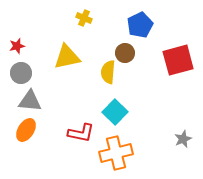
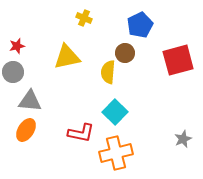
gray circle: moved 8 px left, 1 px up
